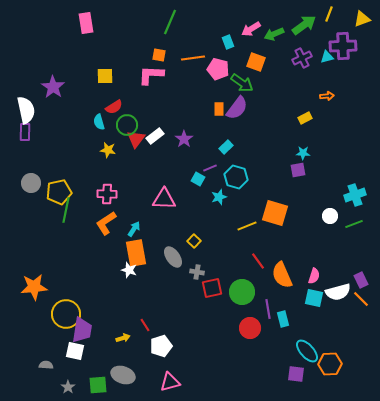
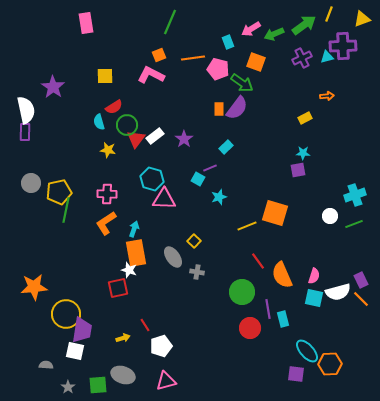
orange square at (159, 55): rotated 32 degrees counterclockwise
pink L-shape at (151, 75): rotated 24 degrees clockwise
cyan hexagon at (236, 177): moved 84 px left, 2 px down
cyan arrow at (134, 229): rotated 14 degrees counterclockwise
red square at (212, 288): moved 94 px left
pink triangle at (170, 382): moved 4 px left, 1 px up
